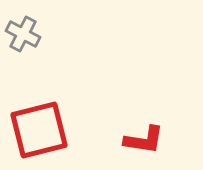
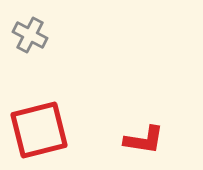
gray cross: moved 7 px right, 1 px down
